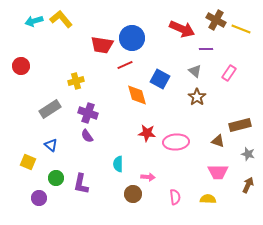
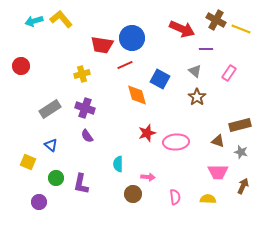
yellow cross: moved 6 px right, 7 px up
purple cross: moved 3 px left, 5 px up
red star: rotated 24 degrees counterclockwise
gray star: moved 7 px left, 2 px up
brown arrow: moved 5 px left, 1 px down
purple circle: moved 4 px down
